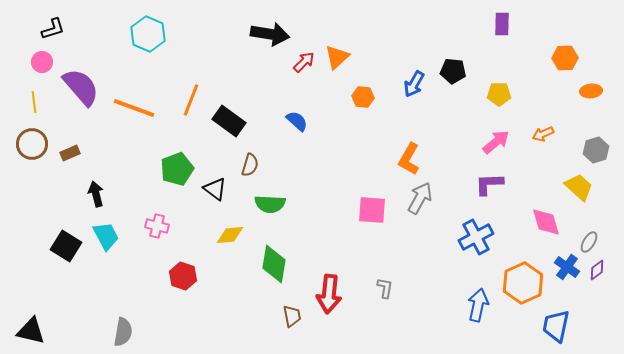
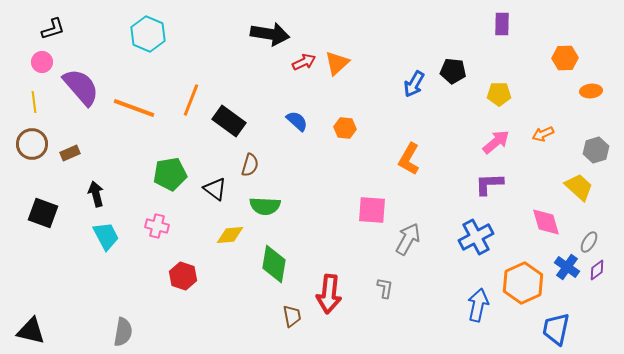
orange triangle at (337, 57): moved 6 px down
red arrow at (304, 62): rotated 20 degrees clockwise
orange hexagon at (363, 97): moved 18 px left, 31 px down
green pentagon at (177, 169): moved 7 px left, 5 px down; rotated 12 degrees clockwise
gray arrow at (420, 198): moved 12 px left, 41 px down
green semicircle at (270, 204): moved 5 px left, 2 px down
black square at (66, 246): moved 23 px left, 33 px up; rotated 12 degrees counterclockwise
blue trapezoid at (556, 326): moved 3 px down
